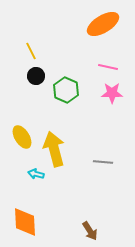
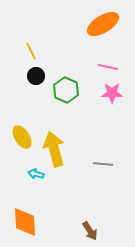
gray line: moved 2 px down
